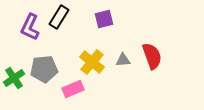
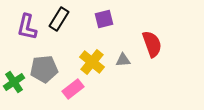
black rectangle: moved 2 px down
purple L-shape: moved 3 px left; rotated 12 degrees counterclockwise
red semicircle: moved 12 px up
green cross: moved 4 px down
pink rectangle: rotated 15 degrees counterclockwise
